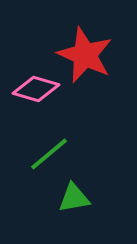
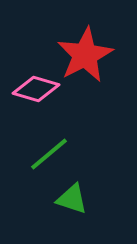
red star: rotated 20 degrees clockwise
green triangle: moved 2 px left, 1 px down; rotated 28 degrees clockwise
